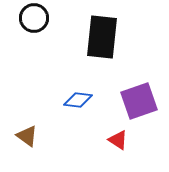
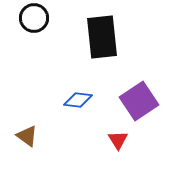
black rectangle: rotated 12 degrees counterclockwise
purple square: rotated 15 degrees counterclockwise
red triangle: rotated 25 degrees clockwise
